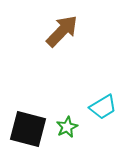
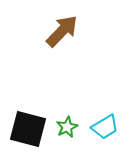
cyan trapezoid: moved 2 px right, 20 px down
